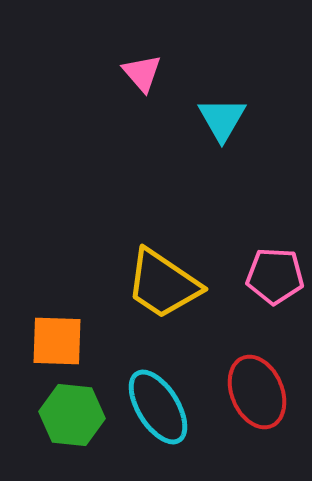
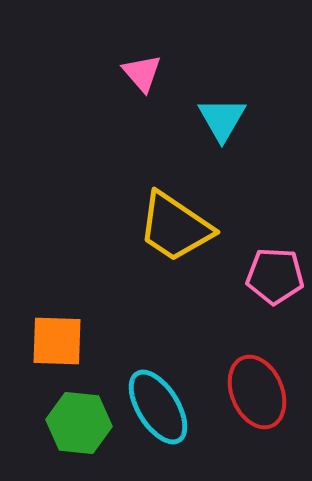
yellow trapezoid: moved 12 px right, 57 px up
green hexagon: moved 7 px right, 8 px down
